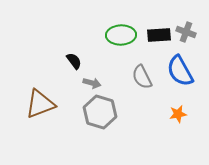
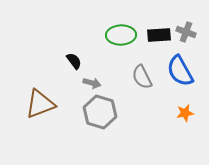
orange star: moved 7 px right, 1 px up
